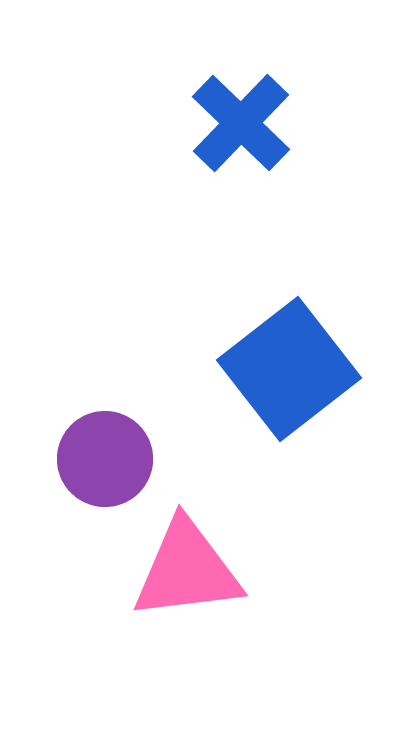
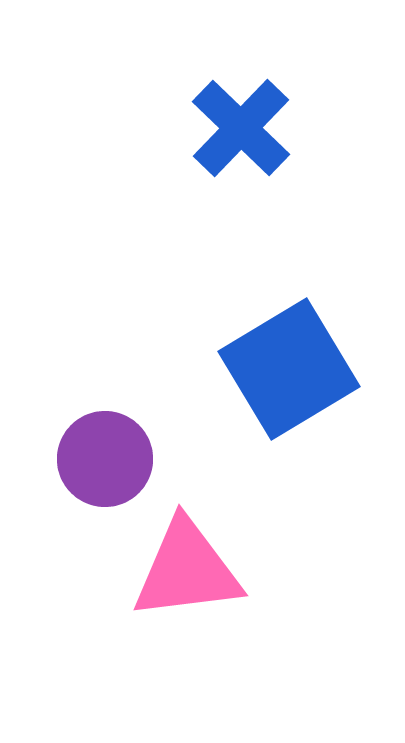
blue cross: moved 5 px down
blue square: rotated 7 degrees clockwise
